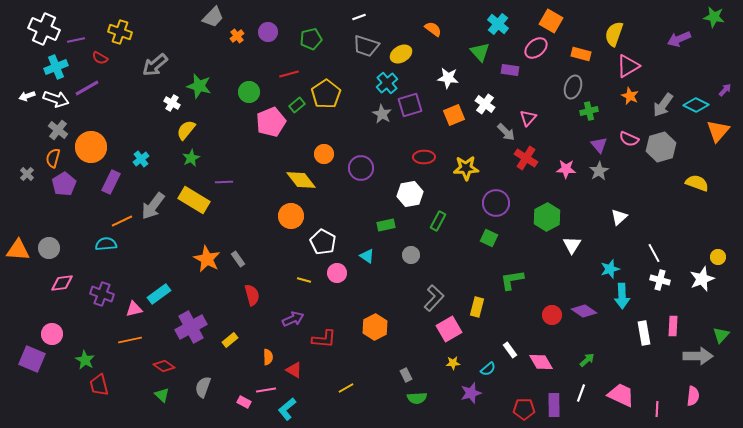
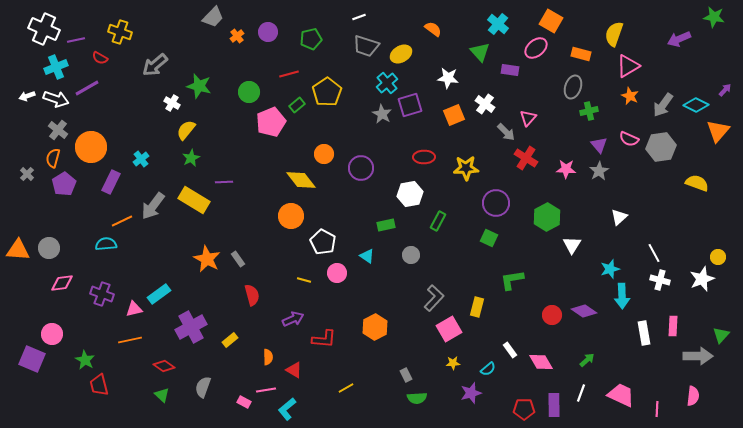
yellow pentagon at (326, 94): moved 1 px right, 2 px up
gray hexagon at (661, 147): rotated 8 degrees clockwise
